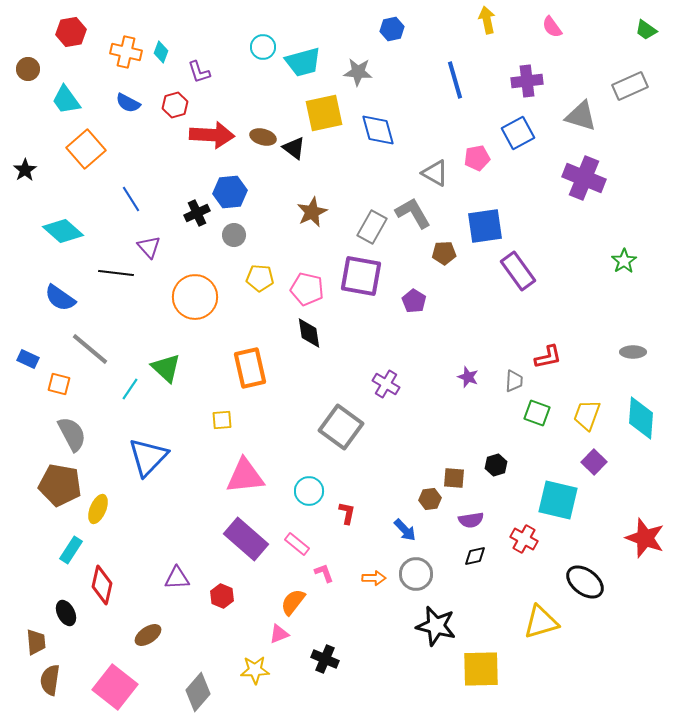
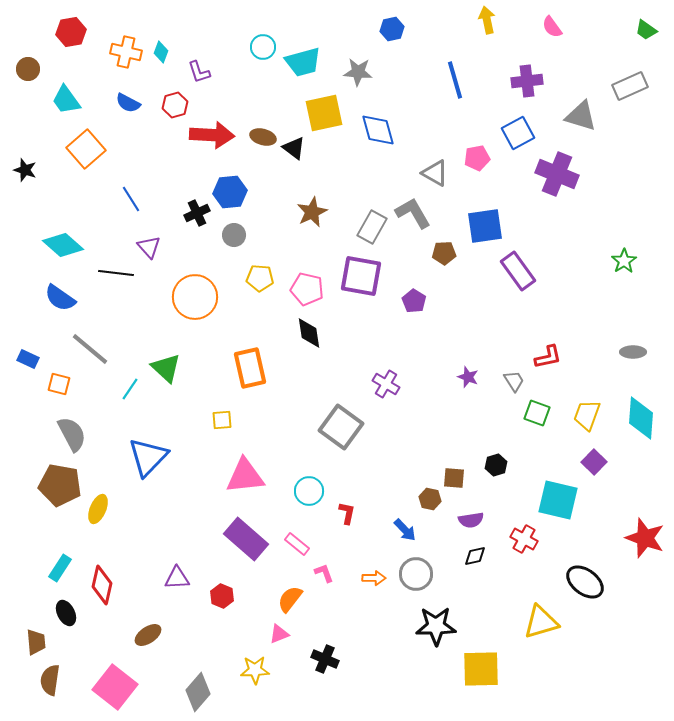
black star at (25, 170): rotated 20 degrees counterclockwise
purple cross at (584, 178): moved 27 px left, 4 px up
cyan diamond at (63, 231): moved 14 px down
gray trapezoid at (514, 381): rotated 35 degrees counterclockwise
brown hexagon at (430, 499): rotated 20 degrees clockwise
cyan rectangle at (71, 550): moved 11 px left, 18 px down
orange semicircle at (293, 602): moved 3 px left, 3 px up
black star at (436, 626): rotated 15 degrees counterclockwise
